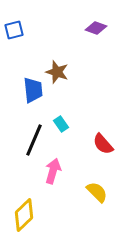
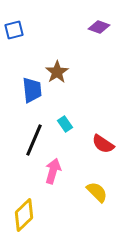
purple diamond: moved 3 px right, 1 px up
brown star: rotated 20 degrees clockwise
blue trapezoid: moved 1 px left
cyan rectangle: moved 4 px right
red semicircle: rotated 15 degrees counterclockwise
